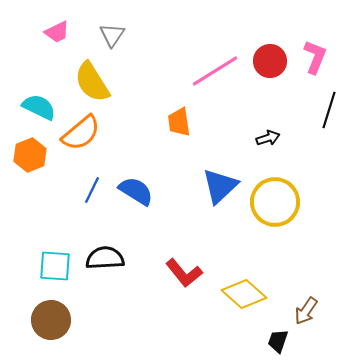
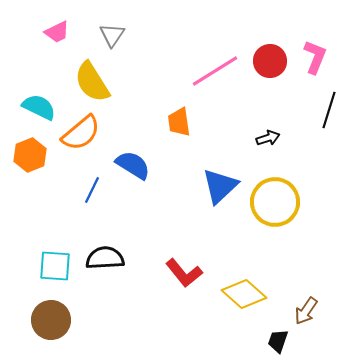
blue semicircle: moved 3 px left, 26 px up
